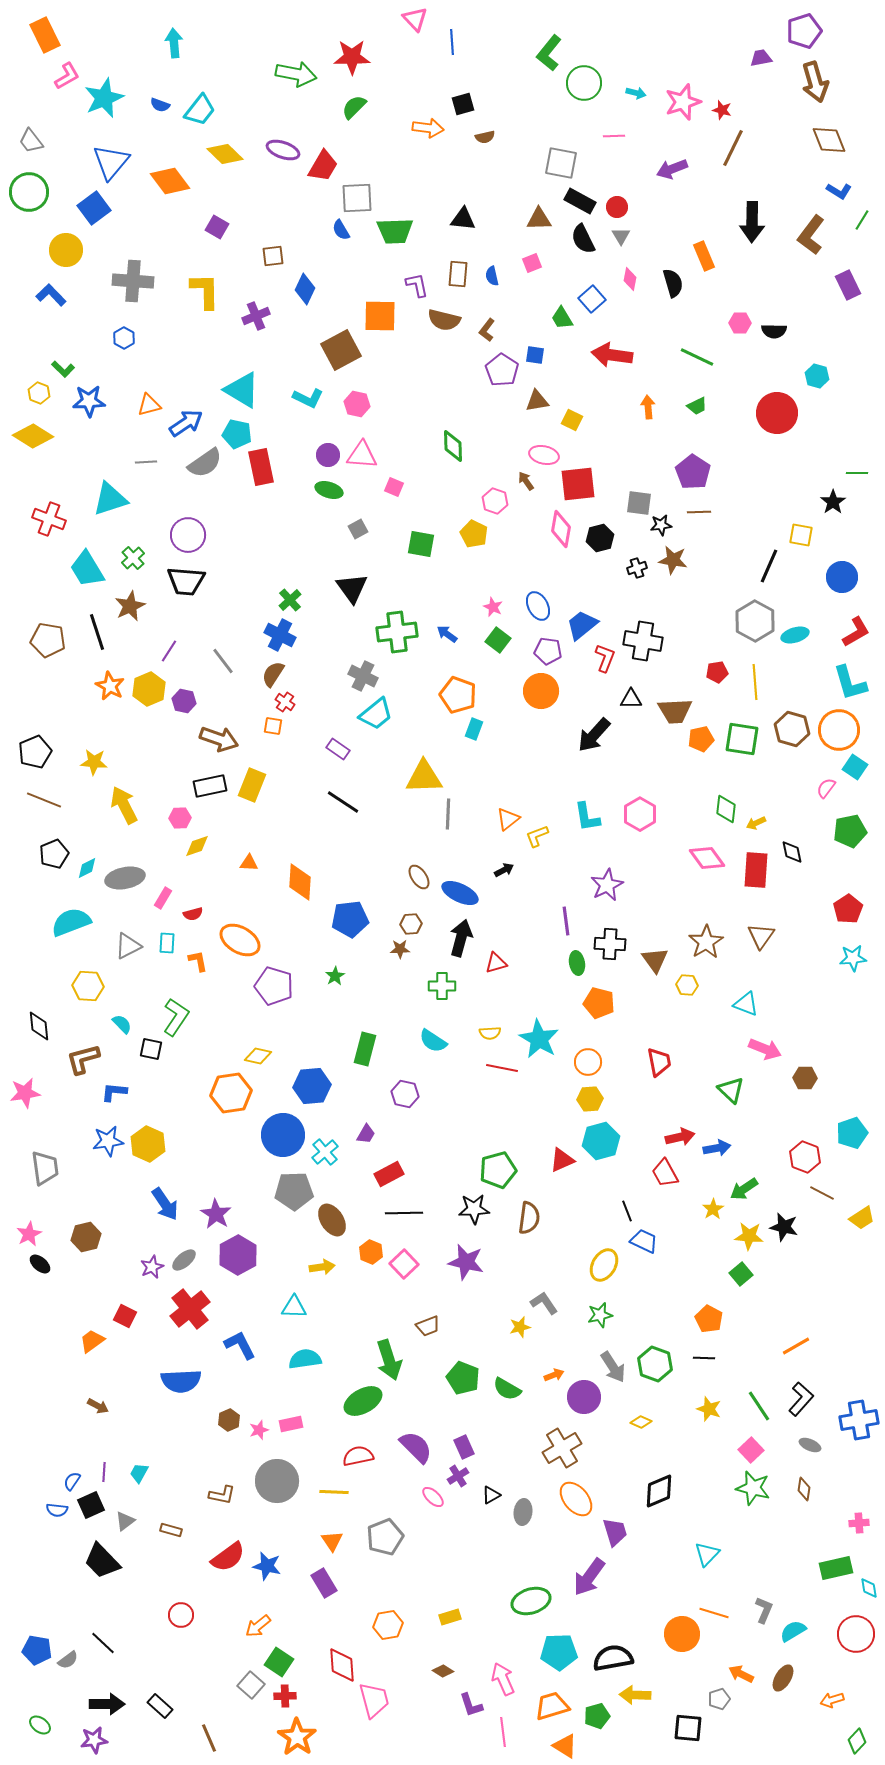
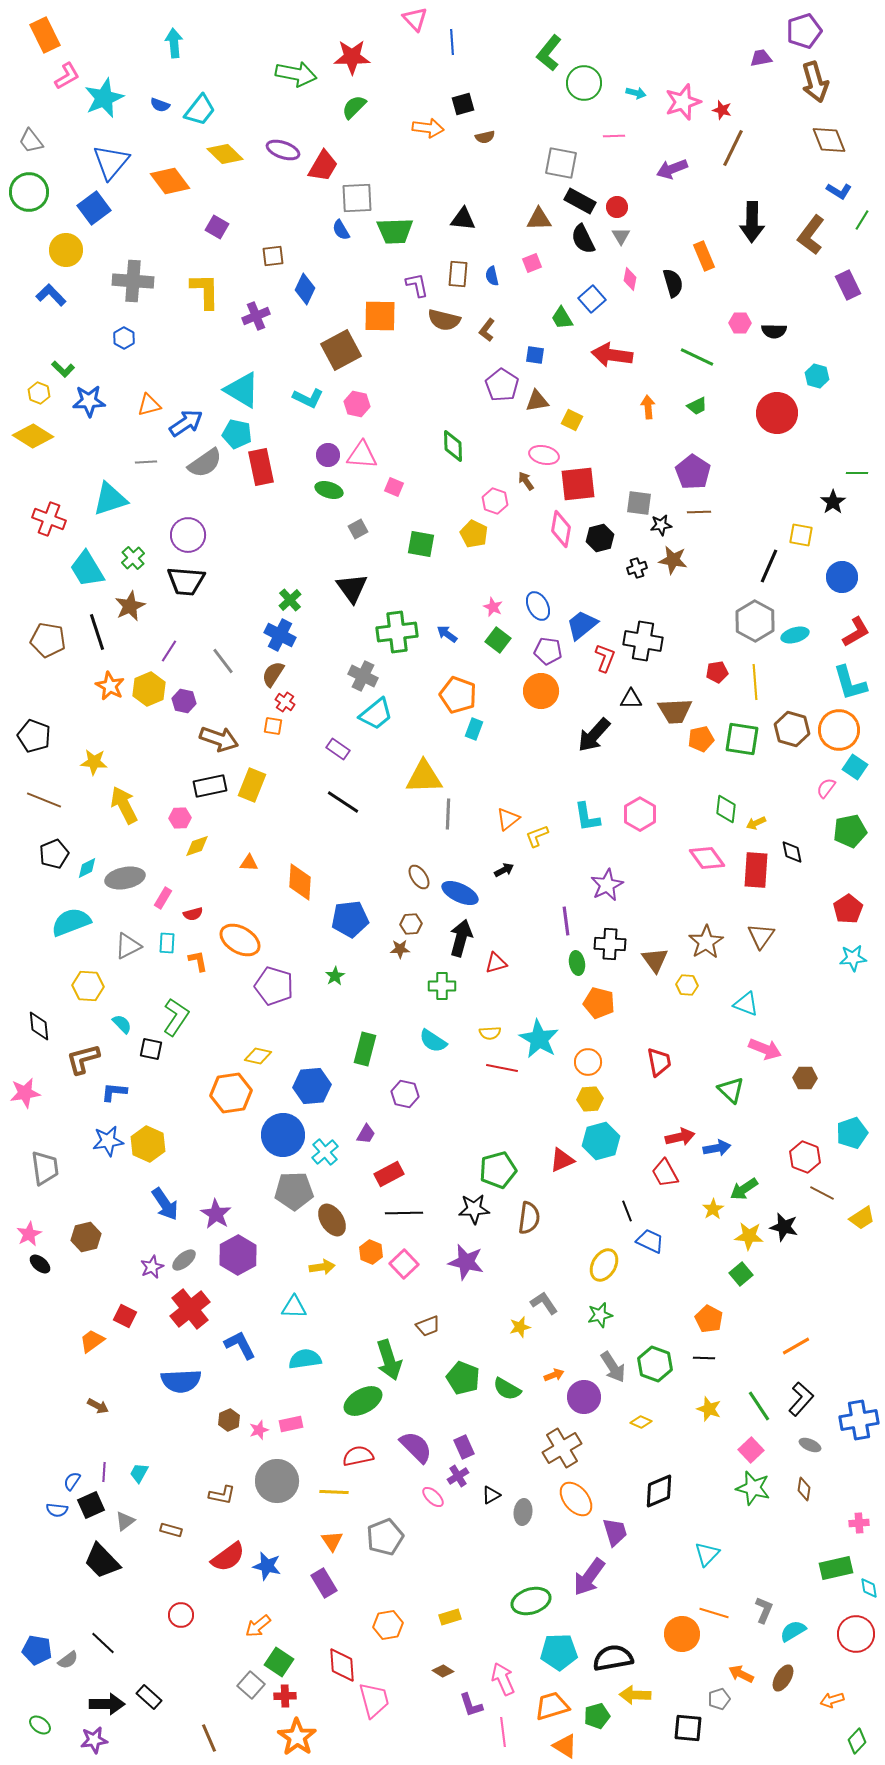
purple pentagon at (502, 370): moved 15 px down
black pentagon at (35, 752): moved 1 px left, 16 px up; rotated 28 degrees counterclockwise
blue trapezoid at (644, 1241): moved 6 px right
black rectangle at (160, 1706): moved 11 px left, 9 px up
